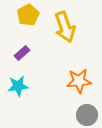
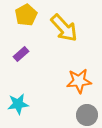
yellow pentagon: moved 2 px left
yellow arrow: moved 1 px left, 1 px down; rotated 24 degrees counterclockwise
purple rectangle: moved 1 px left, 1 px down
cyan star: moved 18 px down
